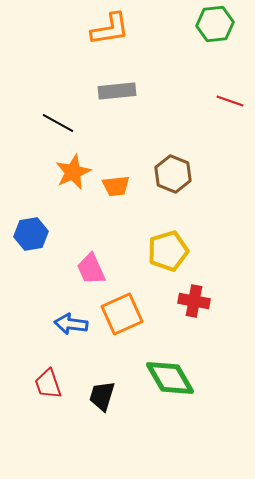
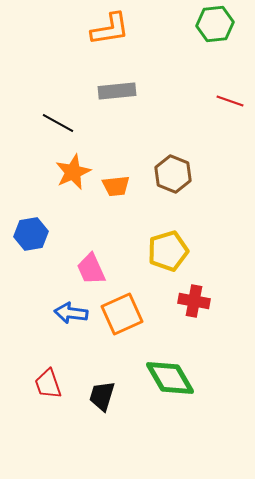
blue arrow: moved 11 px up
